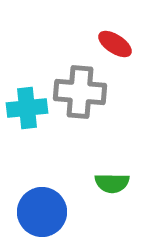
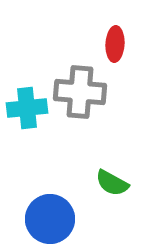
red ellipse: rotated 60 degrees clockwise
green semicircle: rotated 28 degrees clockwise
blue circle: moved 8 px right, 7 px down
